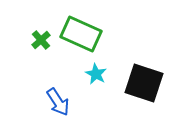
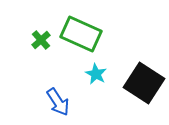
black square: rotated 15 degrees clockwise
